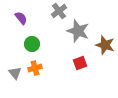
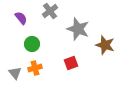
gray cross: moved 9 px left
gray star: moved 2 px up
red square: moved 9 px left
